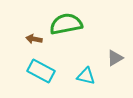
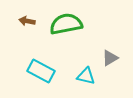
brown arrow: moved 7 px left, 18 px up
gray triangle: moved 5 px left
